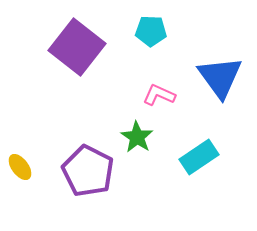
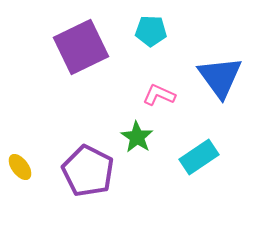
purple square: moved 4 px right; rotated 26 degrees clockwise
